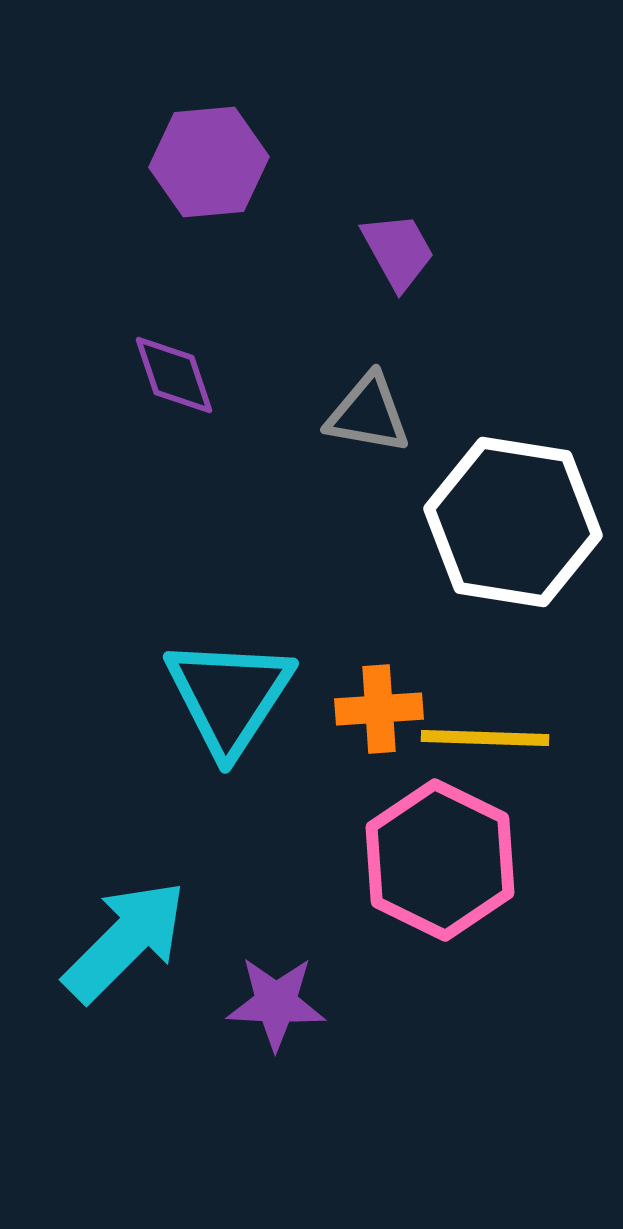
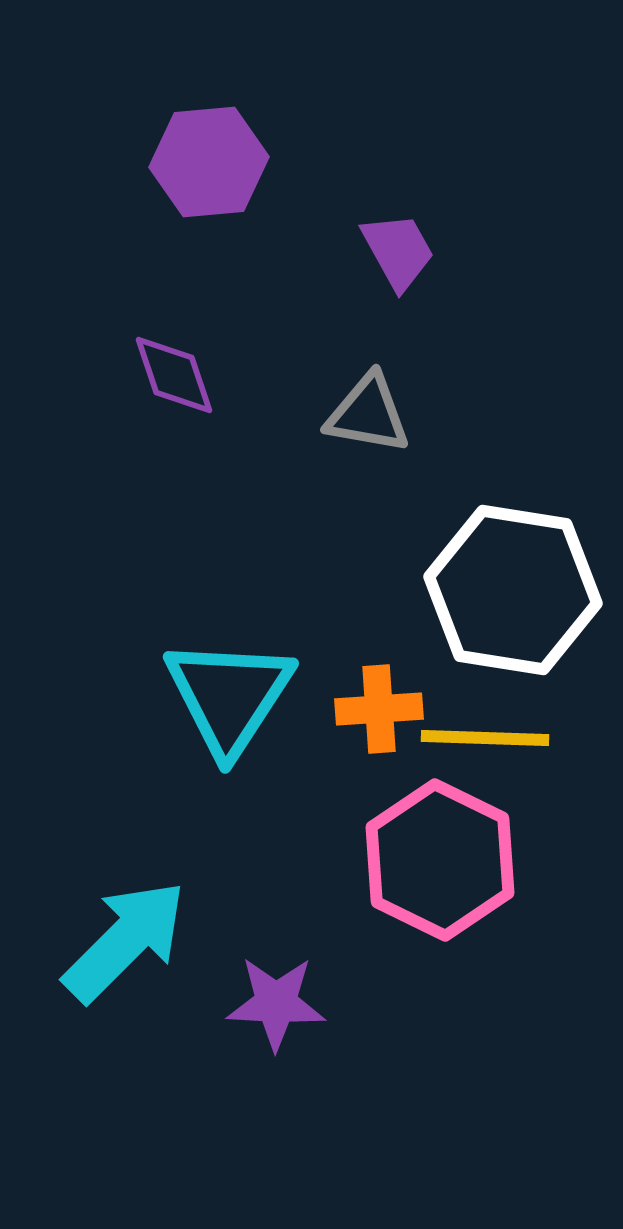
white hexagon: moved 68 px down
